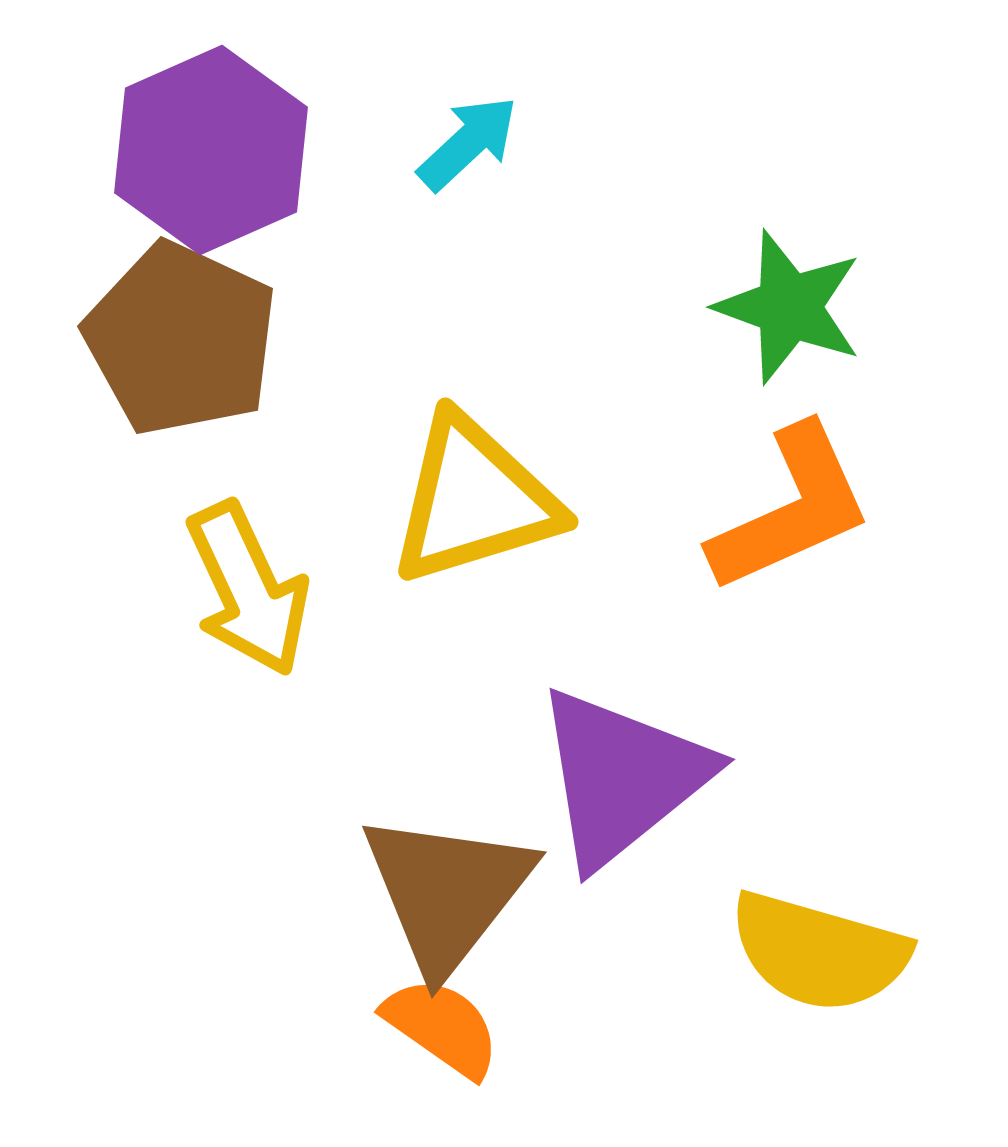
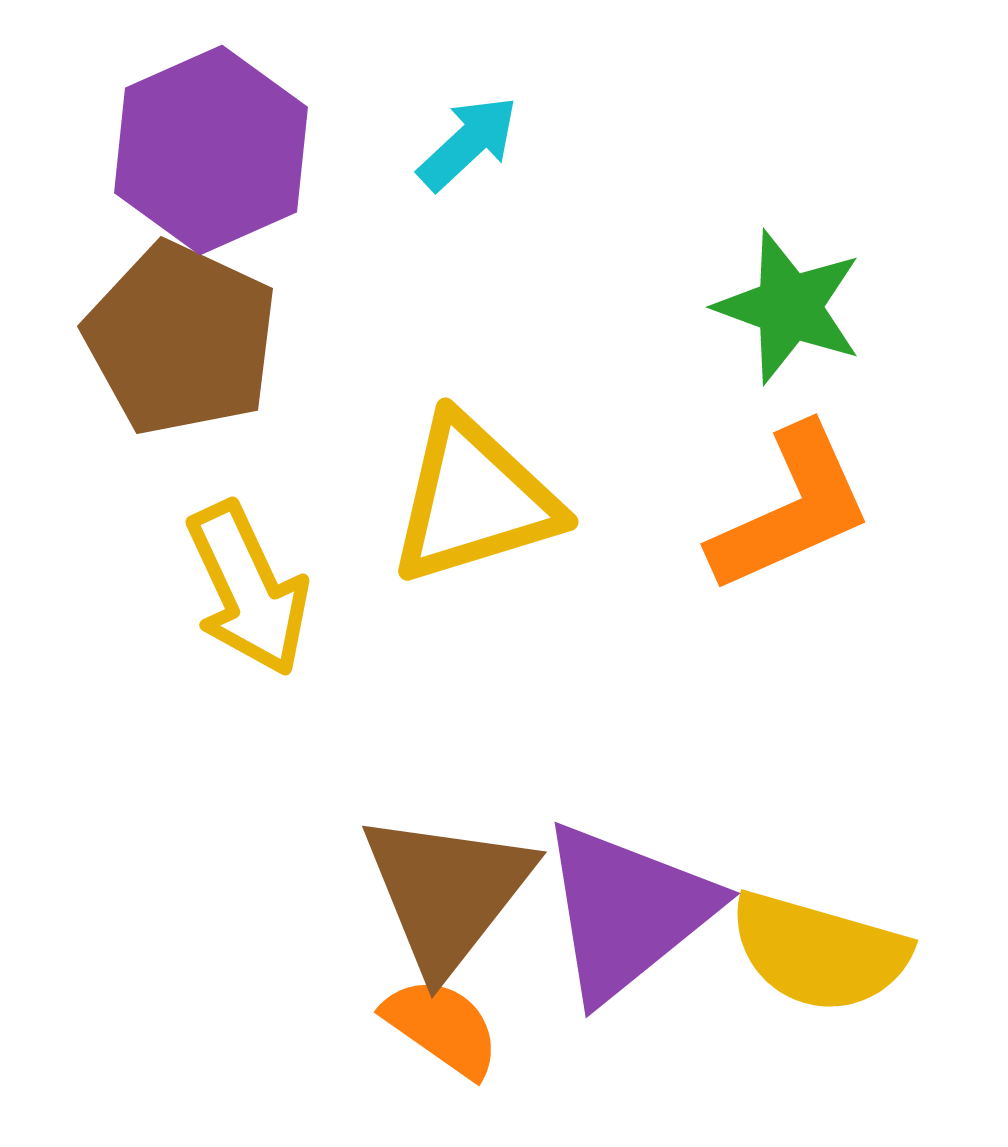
purple triangle: moved 5 px right, 134 px down
